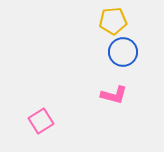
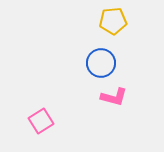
blue circle: moved 22 px left, 11 px down
pink L-shape: moved 2 px down
